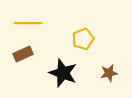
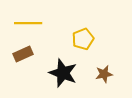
brown star: moved 5 px left, 1 px down
